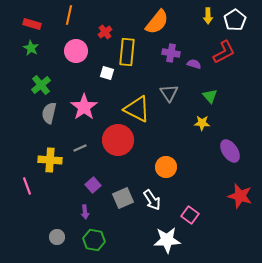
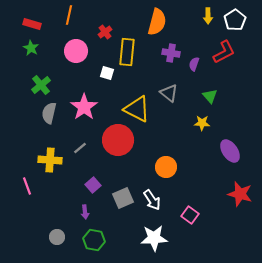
orange semicircle: rotated 24 degrees counterclockwise
purple semicircle: rotated 88 degrees counterclockwise
gray triangle: rotated 18 degrees counterclockwise
gray line: rotated 16 degrees counterclockwise
red star: moved 2 px up
white star: moved 13 px left, 2 px up
